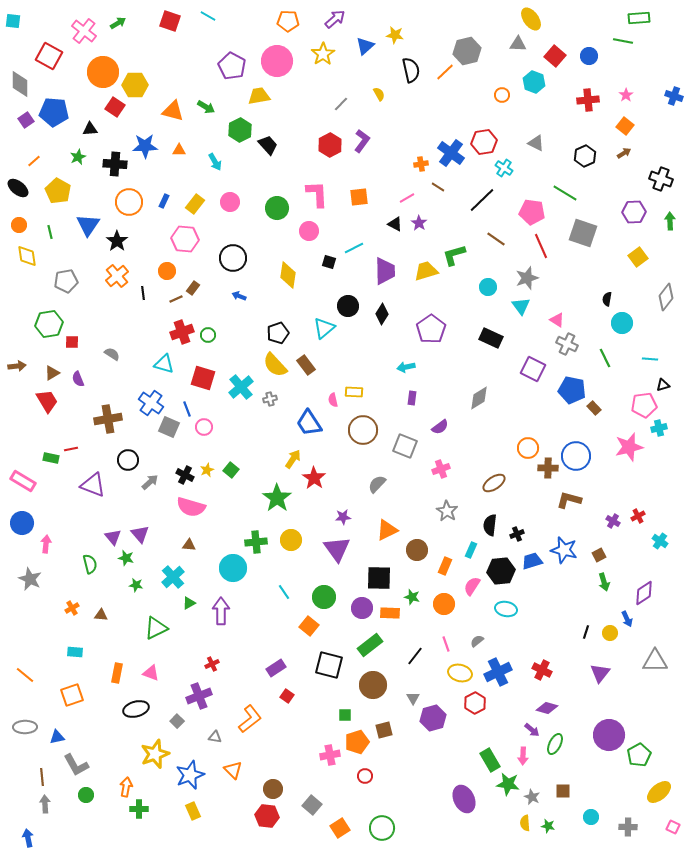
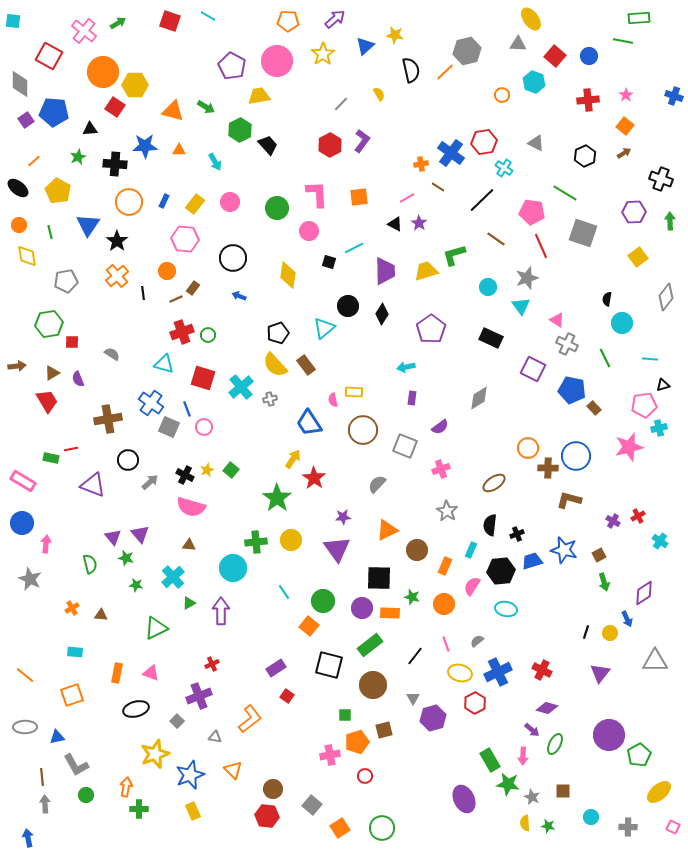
green circle at (324, 597): moved 1 px left, 4 px down
